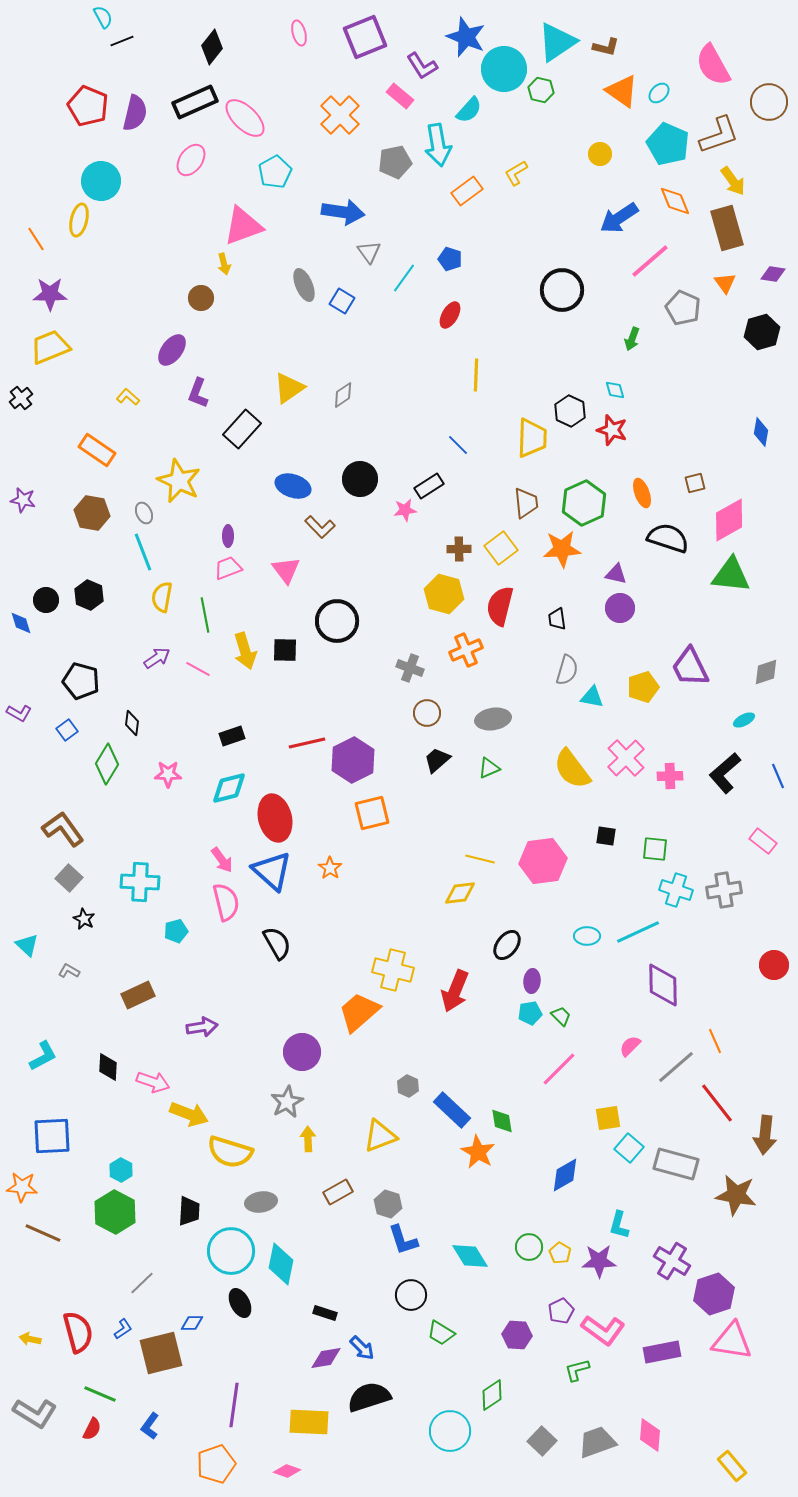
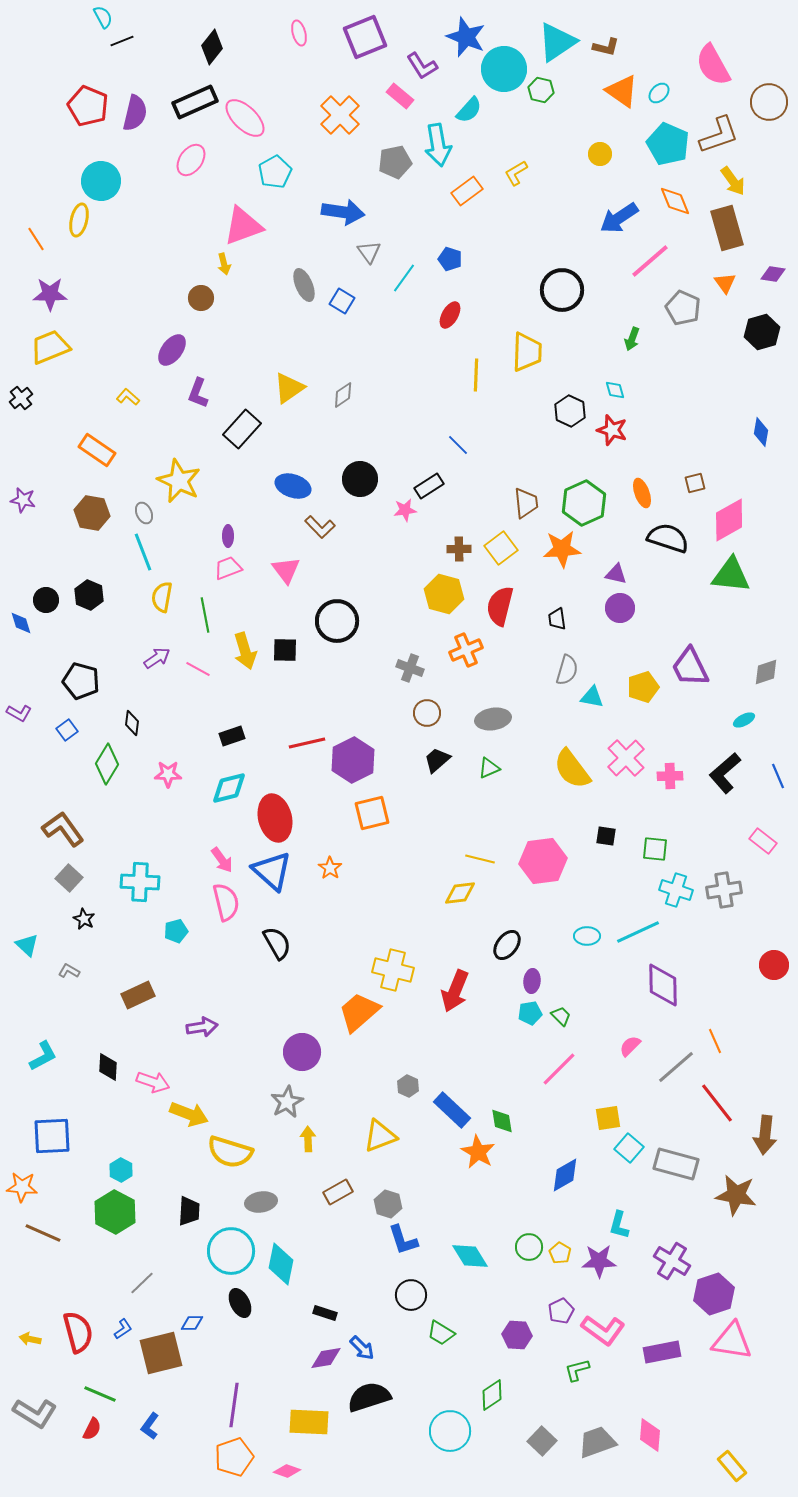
yellow trapezoid at (532, 438): moved 5 px left, 86 px up
orange pentagon at (216, 1464): moved 18 px right, 7 px up
